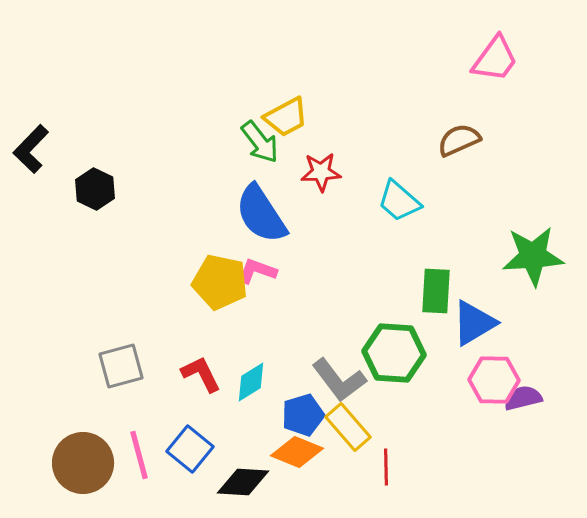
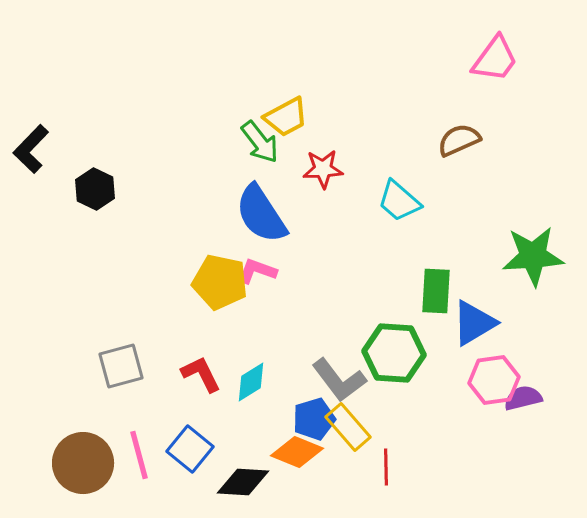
red star: moved 2 px right, 3 px up
pink hexagon: rotated 9 degrees counterclockwise
blue pentagon: moved 11 px right, 4 px down
